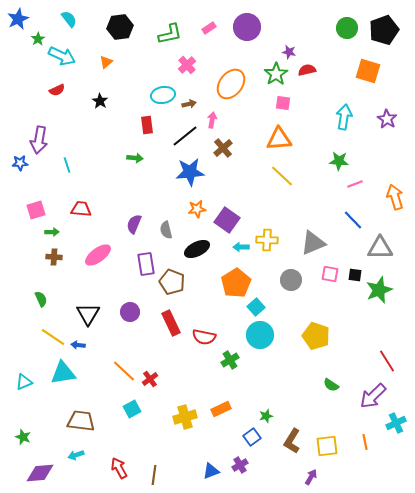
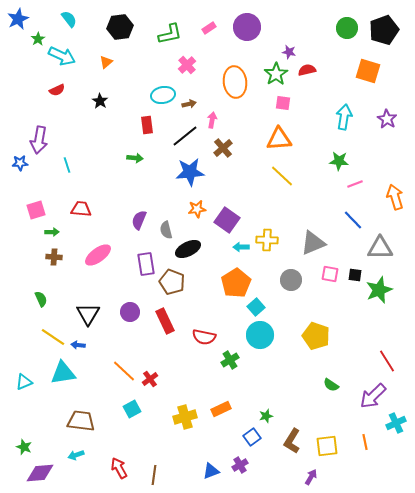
orange ellipse at (231, 84): moved 4 px right, 2 px up; rotated 44 degrees counterclockwise
purple semicircle at (134, 224): moved 5 px right, 4 px up
black ellipse at (197, 249): moved 9 px left
red rectangle at (171, 323): moved 6 px left, 2 px up
green star at (23, 437): moved 1 px right, 10 px down
